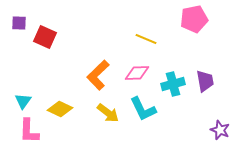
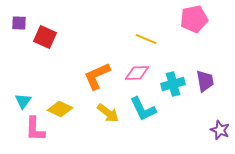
orange L-shape: moved 1 px left, 1 px down; rotated 20 degrees clockwise
pink L-shape: moved 6 px right, 2 px up
